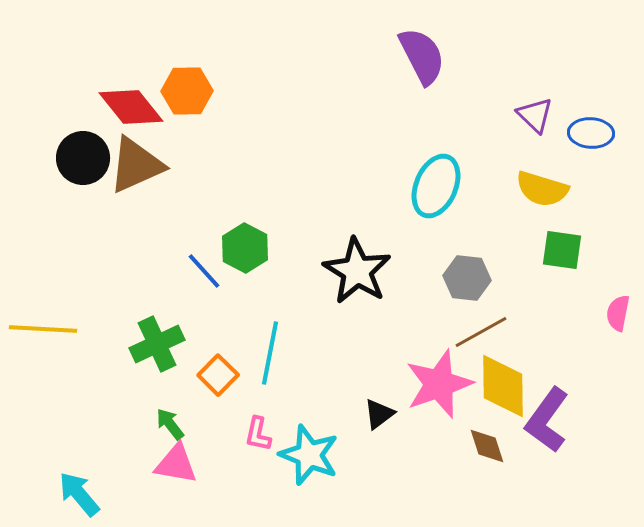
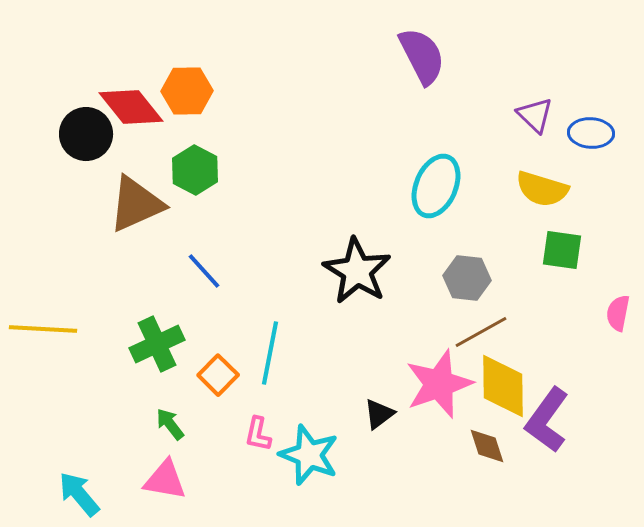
black circle: moved 3 px right, 24 px up
brown triangle: moved 39 px down
green hexagon: moved 50 px left, 78 px up
pink triangle: moved 11 px left, 16 px down
